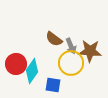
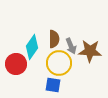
brown semicircle: rotated 126 degrees counterclockwise
yellow circle: moved 12 px left
cyan diamond: moved 24 px up
